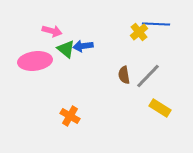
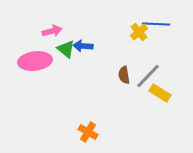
pink arrow: rotated 30 degrees counterclockwise
blue arrow: rotated 12 degrees clockwise
yellow rectangle: moved 15 px up
orange cross: moved 18 px right, 16 px down
